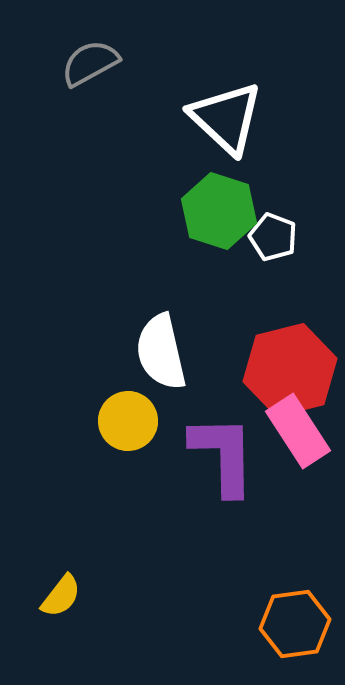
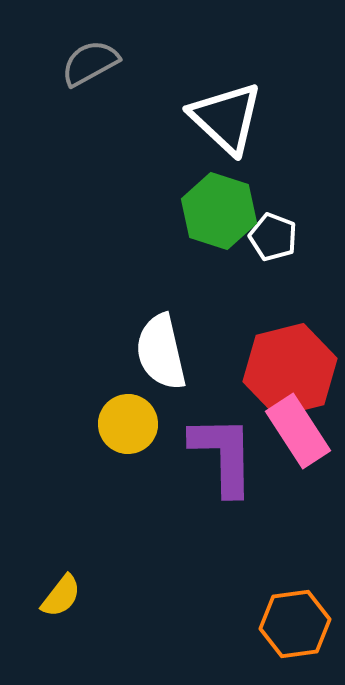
yellow circle: moved 3 px down
